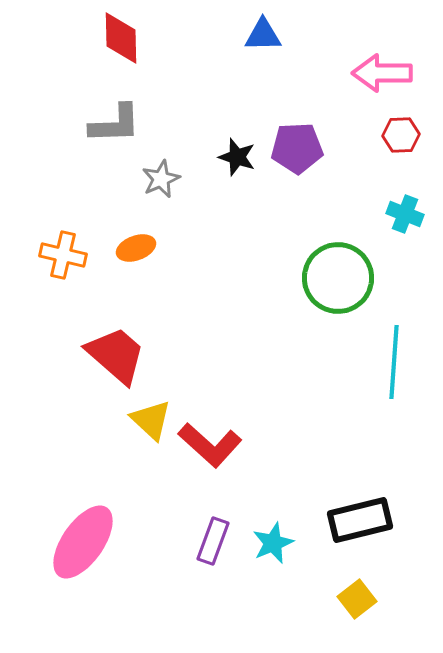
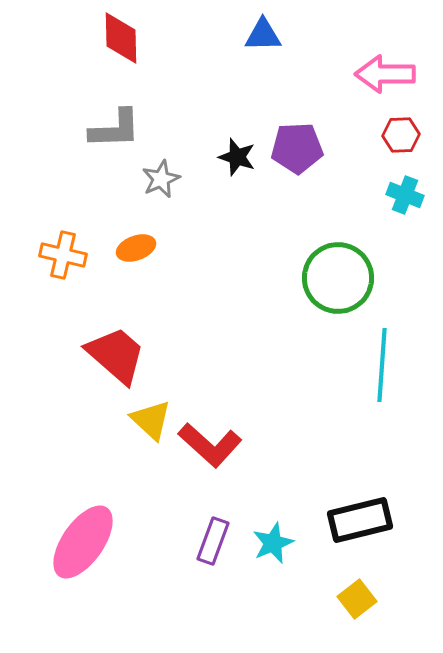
pink arrow: moved 3 px right, 1 px down
gray L-shape: moved 5 px down
cyan cross: moved 19 px up
cyan line: moved 12 px left, 3 px down
